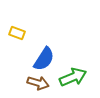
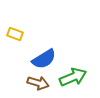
yellow rectangle: moved 2 px left, 1 px down
blue semicircle: rotated 25 degrees clockwise
